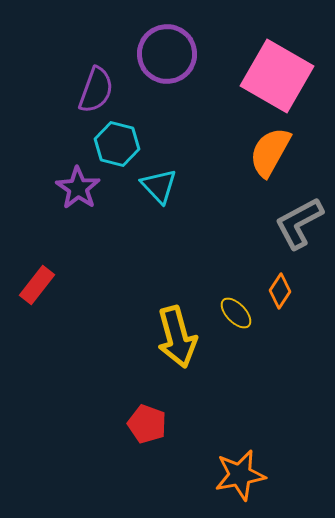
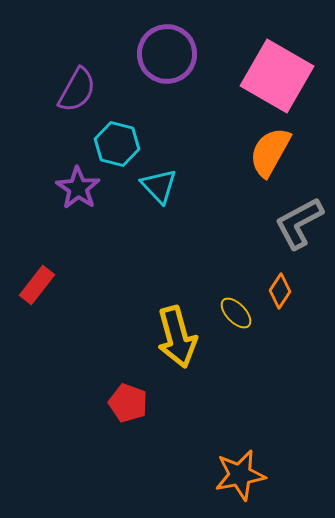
purple semicircle: moved 19 px left; rotated 9 degrees clockwise
red pentagon: moved 19 px left, 21 px up
